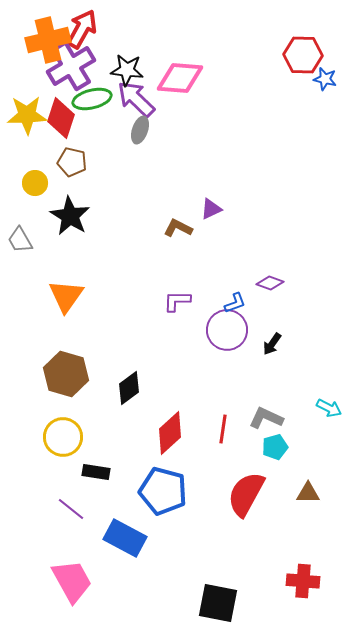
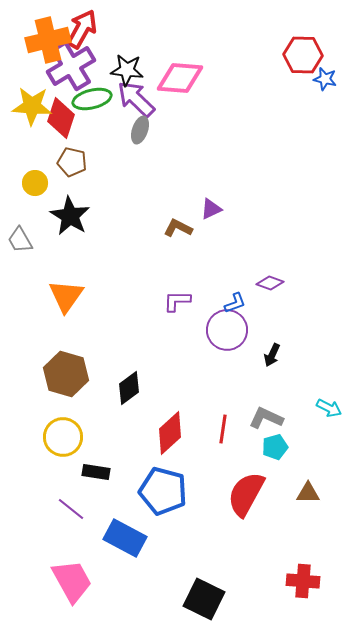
yellow star at (27, 115): moved 5 px right, 9 px up; rotated 6 degrees clockwise
black arrow at (272, 344): moved 11 px down; rotated 10 degrees counterclockwise
black square at (218, 603): moved 14 px left, 4 px up; rotated 15 degrees clockwise
